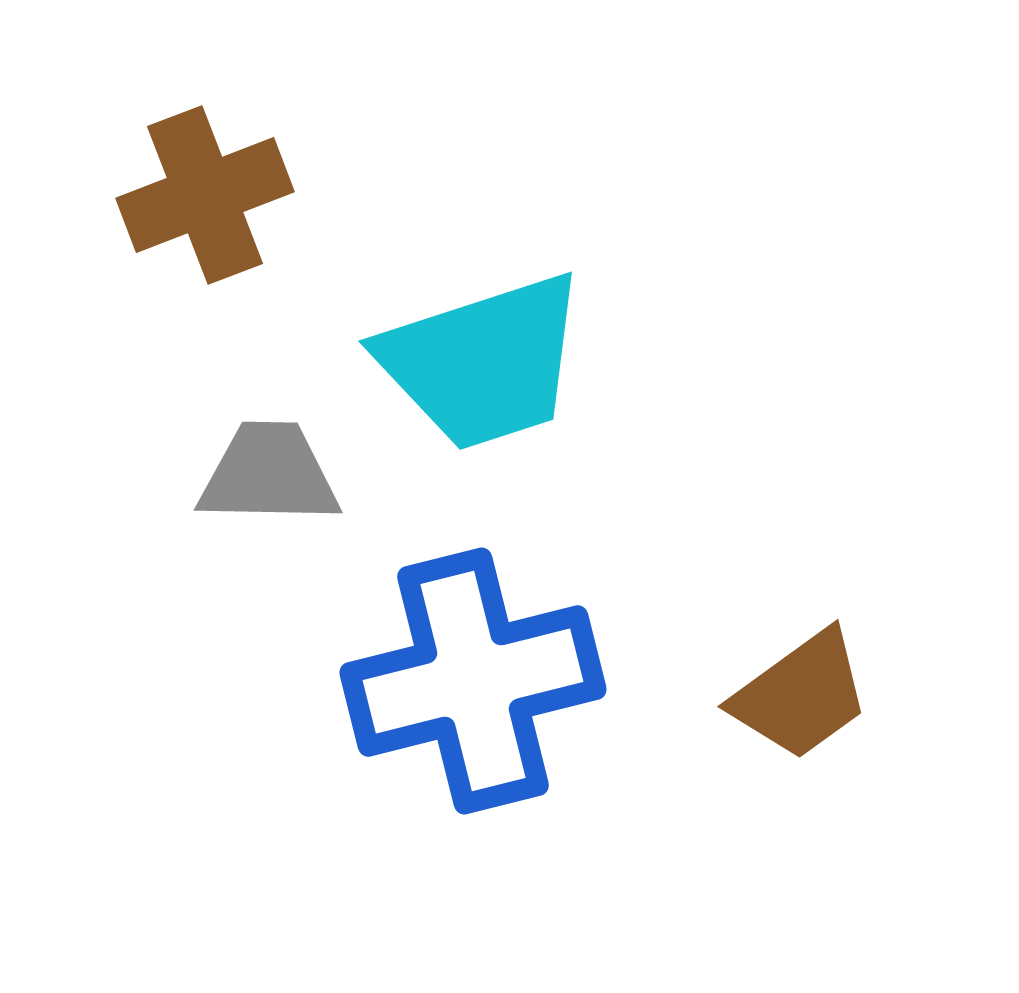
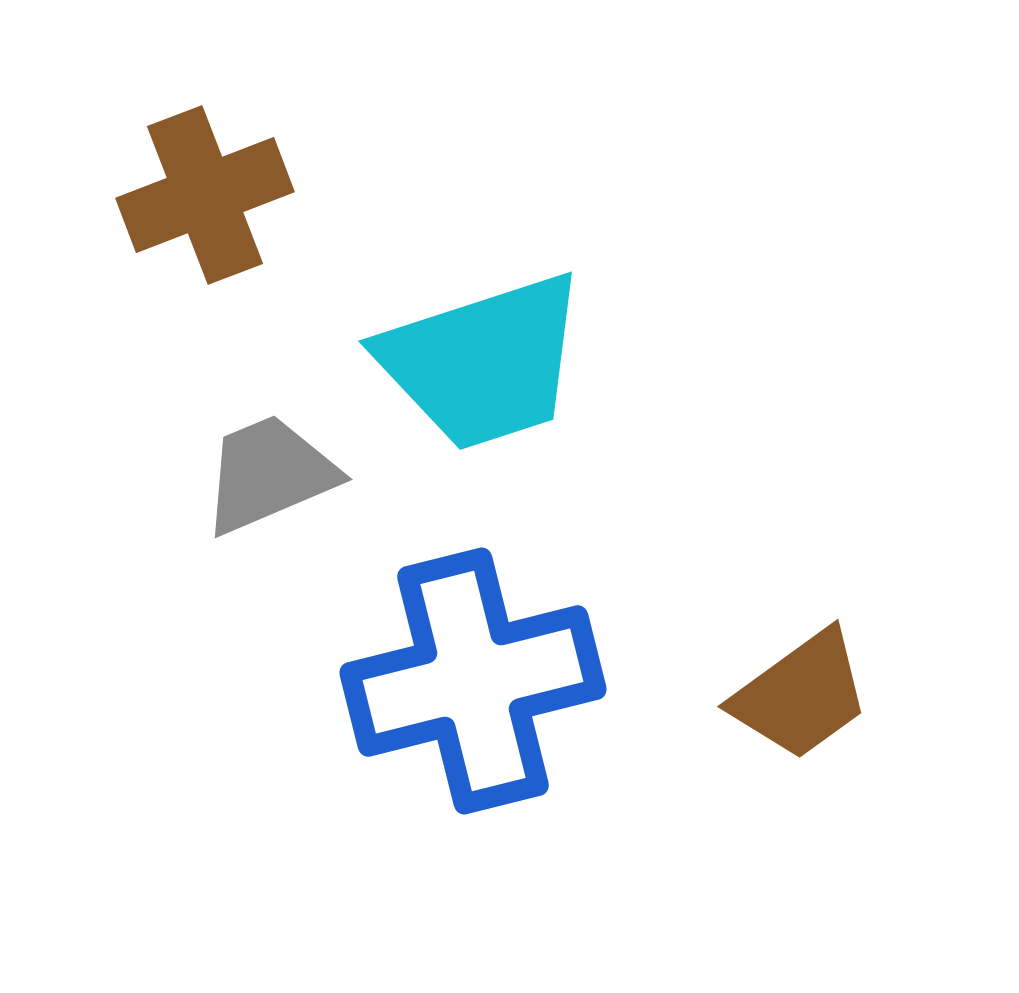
gray trapezoid: rotated 24 degrees counterclockwise
